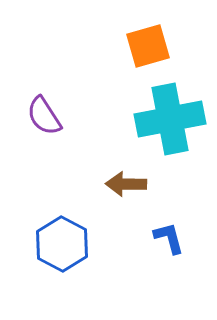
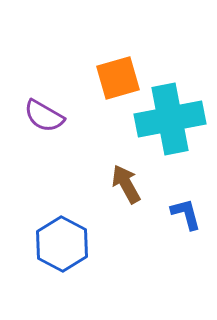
orange square: moved 30 px left, 32 px down
purple semicircle: rotated 27 degrees counterclockwise
brown arrow: rotated 60 degrees clockwise
blue L-shape: moved 17 px right, 24 px up
